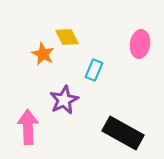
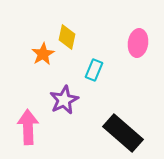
yellow diamond: rotated 40 degrees clockwise
pink ellipse: moved 2 px left, 1 px up
orange star: rotated 15 degrees clockwise
black rectangle: rotated 12 degrees clockwise
